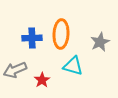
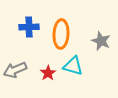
blue cross: moved 3 px left, 11 px up
gray star: moved 1 px right, 1 px up; rotated 24 degrees counterclockwise
red star: moved 6 px right, 7 px up
